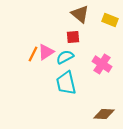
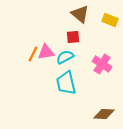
pink triangle: rotated 24 degrees clockwise
